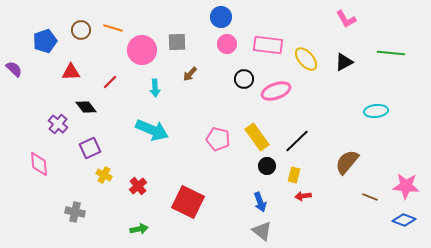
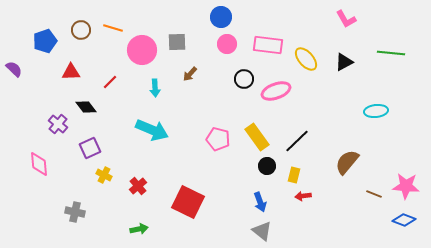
brown line at (370, 197): moved 4 px right, 3 px up
